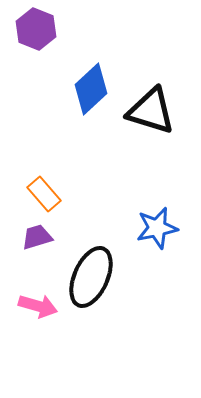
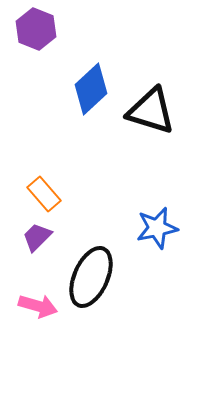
purple trapezoid: rotated 28 degrees counterclockwise
